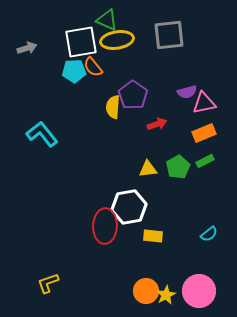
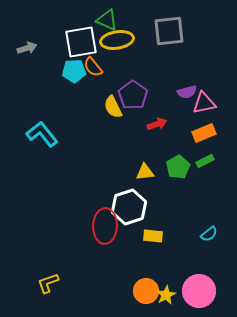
gray square: moved 4 px up
yellow semicircle: rotated 30 degrees counterclockwise
yellow triangle: moved 3 px left, 3 px down
white hexagon: rotated 8 degrees counterclockwise
